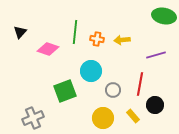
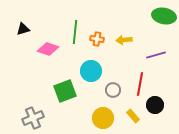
black triangle: moved 3 px right, 3 px up; rotated 32 degrees clockwise
yellow arrow: moved 2 px right
